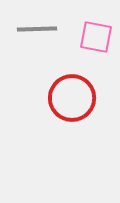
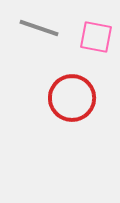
gray line: moved 2 px right, 1 px up; rotated 21 degrees clockwise
